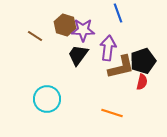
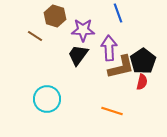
brown hexagon: moved 10 px left, 9 px up
purple arrow: moved 1 px right; rotated 10 degrees counterclockwise
black pentagon: rotated 15 degrees counterclockwise
orange line: moved 2 px up
